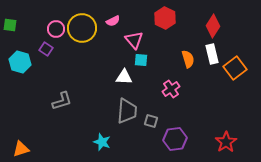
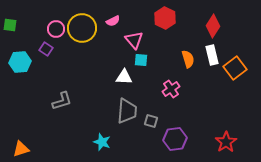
white rectangle: moved 1 px down
cyan hexagon: rotated 20 degrees counterclockwise
